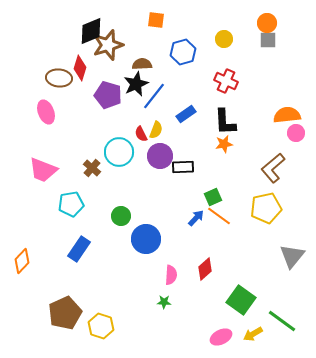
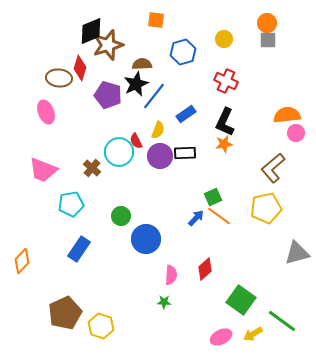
black L-shape at (225, 122): rotated 28 degrees clockwise
yellow semicircle at (156, 130): moved 2 px right
red semicircle at (141, 134): moved 5 px left, 7 px down
black rectangle at (183, 167): moved 2 px right, 14 px up
gray triangle at (292, 256): moved 5 px right, 3 px up; rotated 36 degrees clockwise
